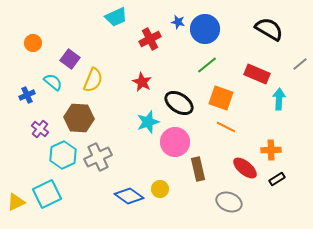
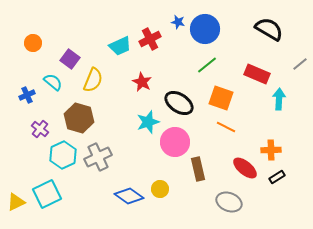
cyan trapezoid: moved 4 px right, 29 px down
brown hexagon: rotated 12 degrees clockwise
black rectangle: moved 2 px up
